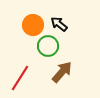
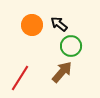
orange circle: moved 1 px left
green circle: moved 23 px right
